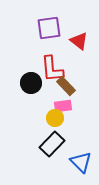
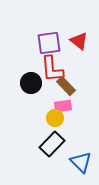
purple square: moved 15 px down
